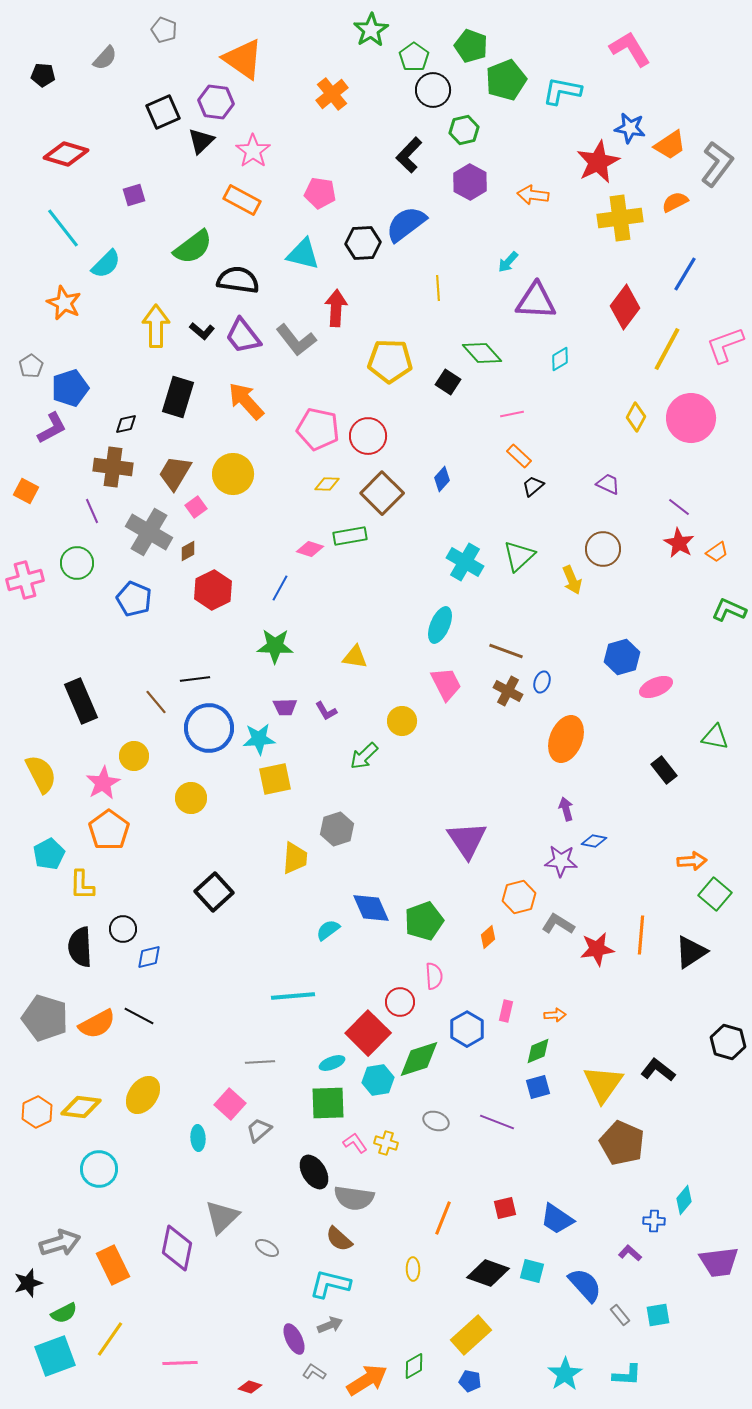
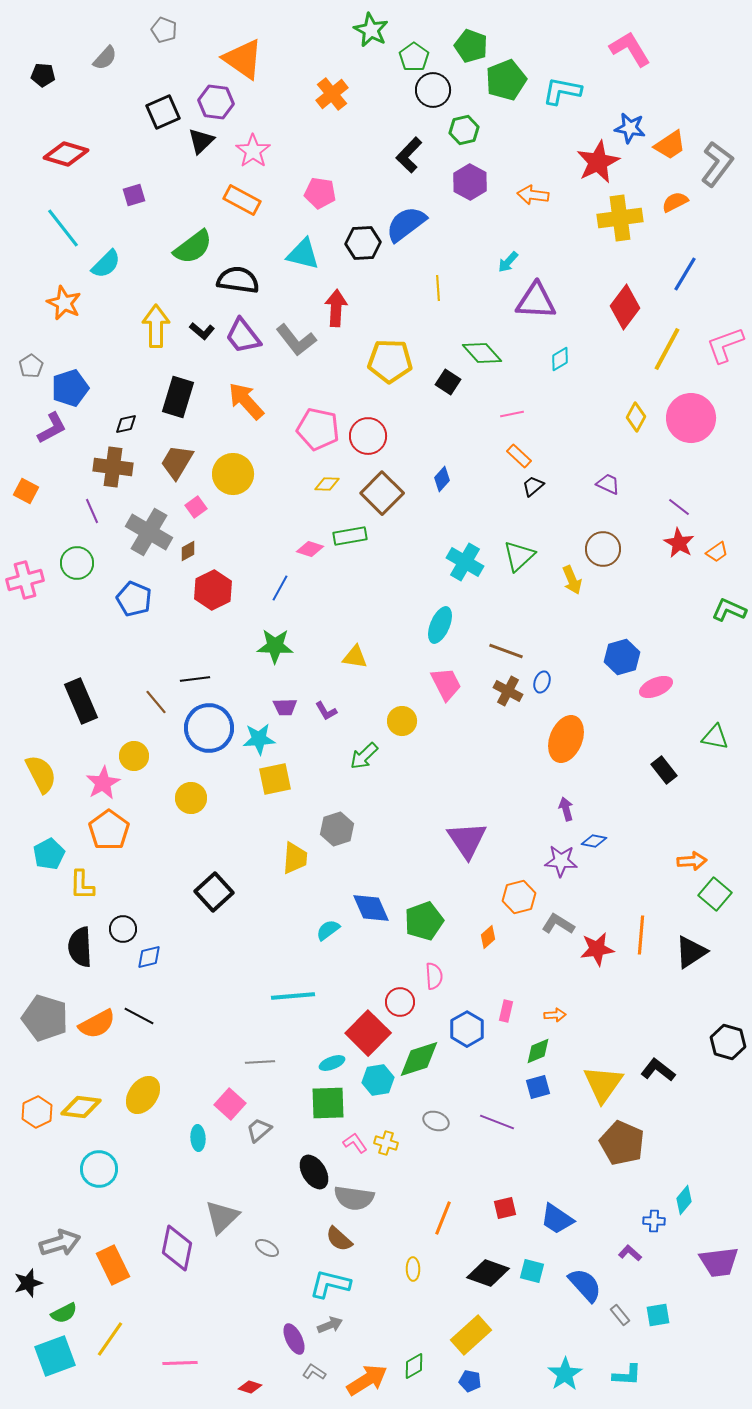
green star at (371, 30): rotated 12 degrees counterclockwise
brown trapezoid at (175, 473): moved 2 px right, 11 px up
